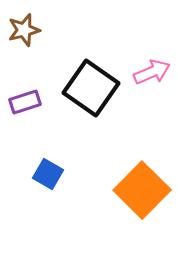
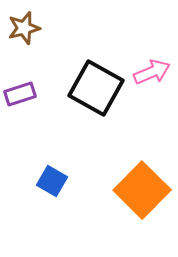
brown star: moved 2 px up
black square: moved 5 px right; rotated 6 degrees counterclockwise
purple rectangle: moved 5 px left, 8 px up
blue square: moved 4 px right, 7 px down
